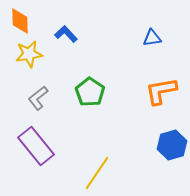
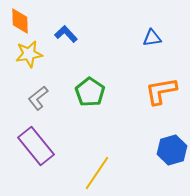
blue hexagon: moved 5 px down
